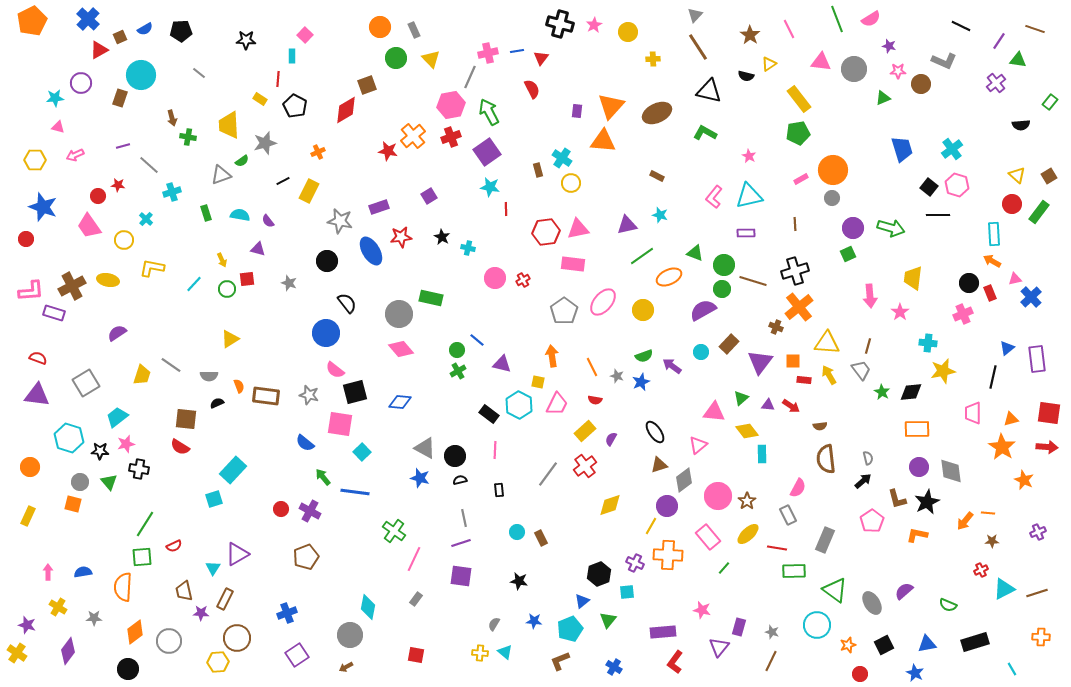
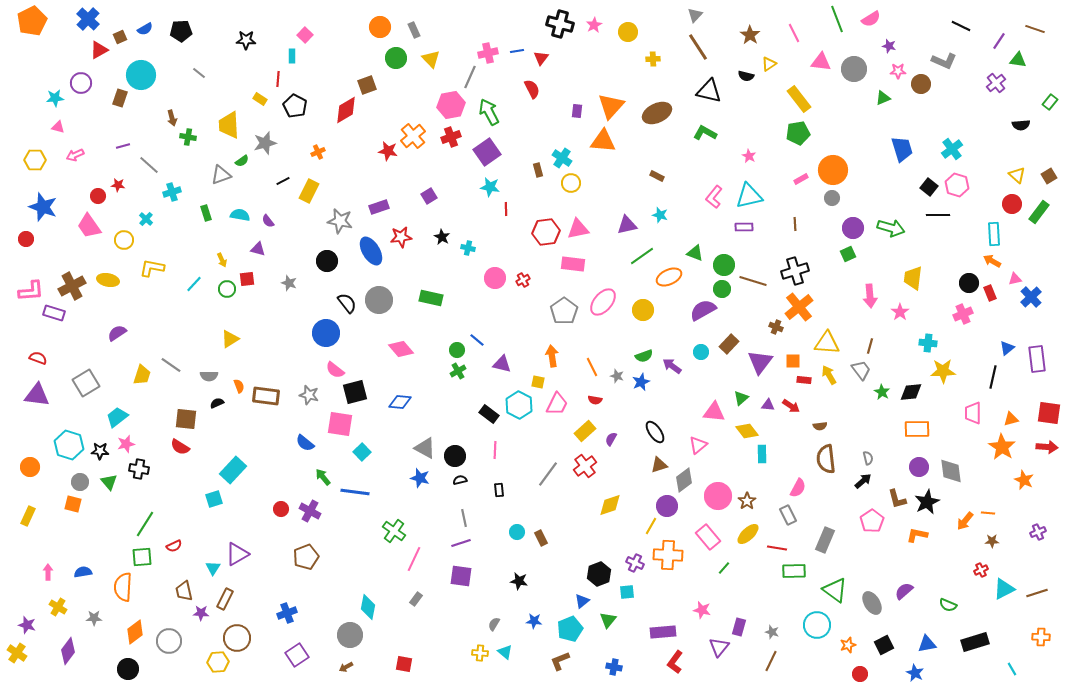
pink line at (789, 29): moved 5 px right, 4 px down
purple rectangle at (746, 233): moved 2 px left, 6 px up
gray circle at (399, 314): moved 20 px left, 14 px up
brown line at (868, 346): moved 2 px right
yellow star at (943, 371): rotated 10 degrees clockwise
cyan hexagon at (69, 438): moved 7 px down
red square at (416, 655): moved 12 px left, 9 px down
blue cross at (614, 667): rotated 21 degrees counterclockwise
